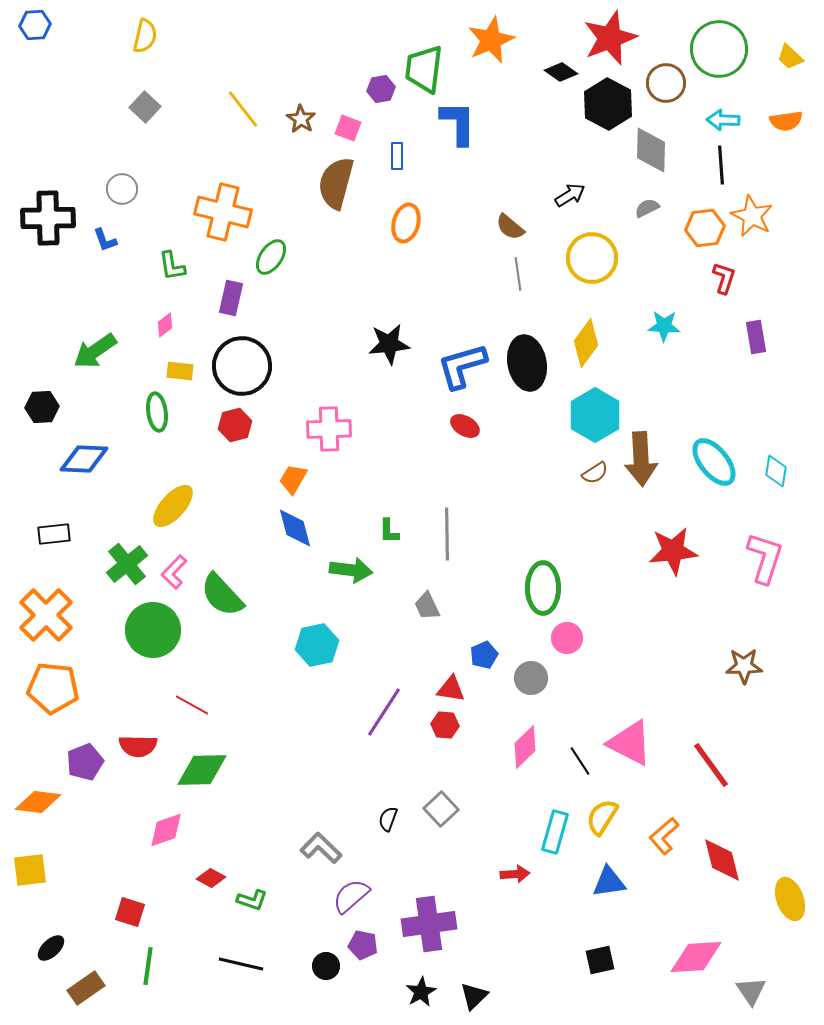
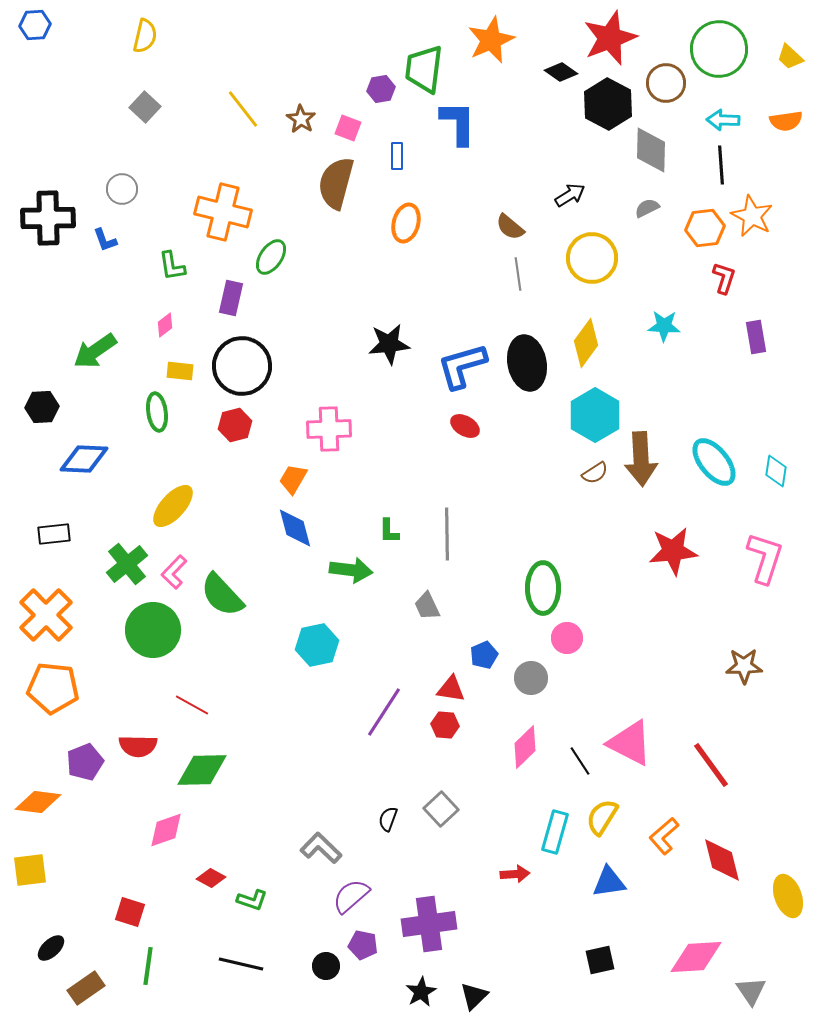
yellow ellipse at (790, 899): moved 2 px left, 3 px up
